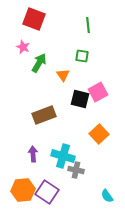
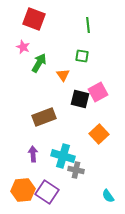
brown rectangle: moved 2 px down
cyan semicircle: moved 1 px right
